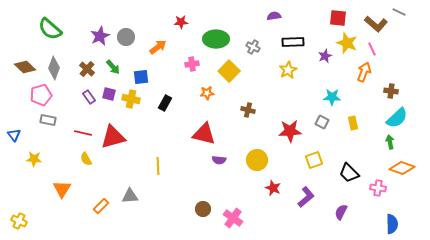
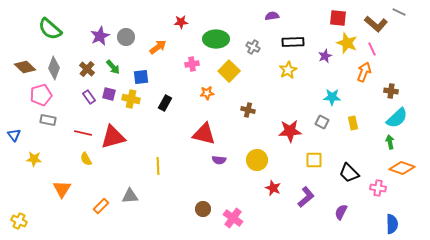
purple semicircle at (274, 16): moved 2 px left
yellow square at (314, 160): rotated 18 degrees clockwise
